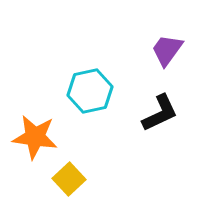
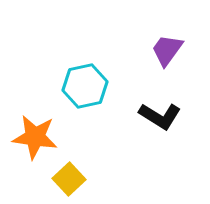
cyan hexagon: moved 5 px left, 5 px up
black L-shape: moved 3 px down; rotated 57 degrees clockwise
